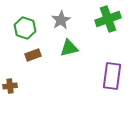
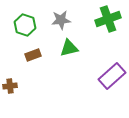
gray star: rotated 24 degrees clockwise
green hexagon: moved 3 px up
purple rectangle: rotated 40 degrees clockwise
